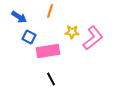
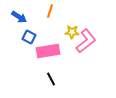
pink L-shape: moved 7 px left, 3 px down
